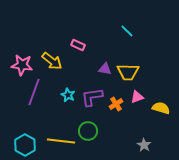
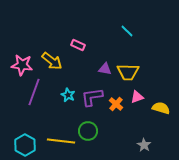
orange cross: rotated 16 degrees counterclockwise
